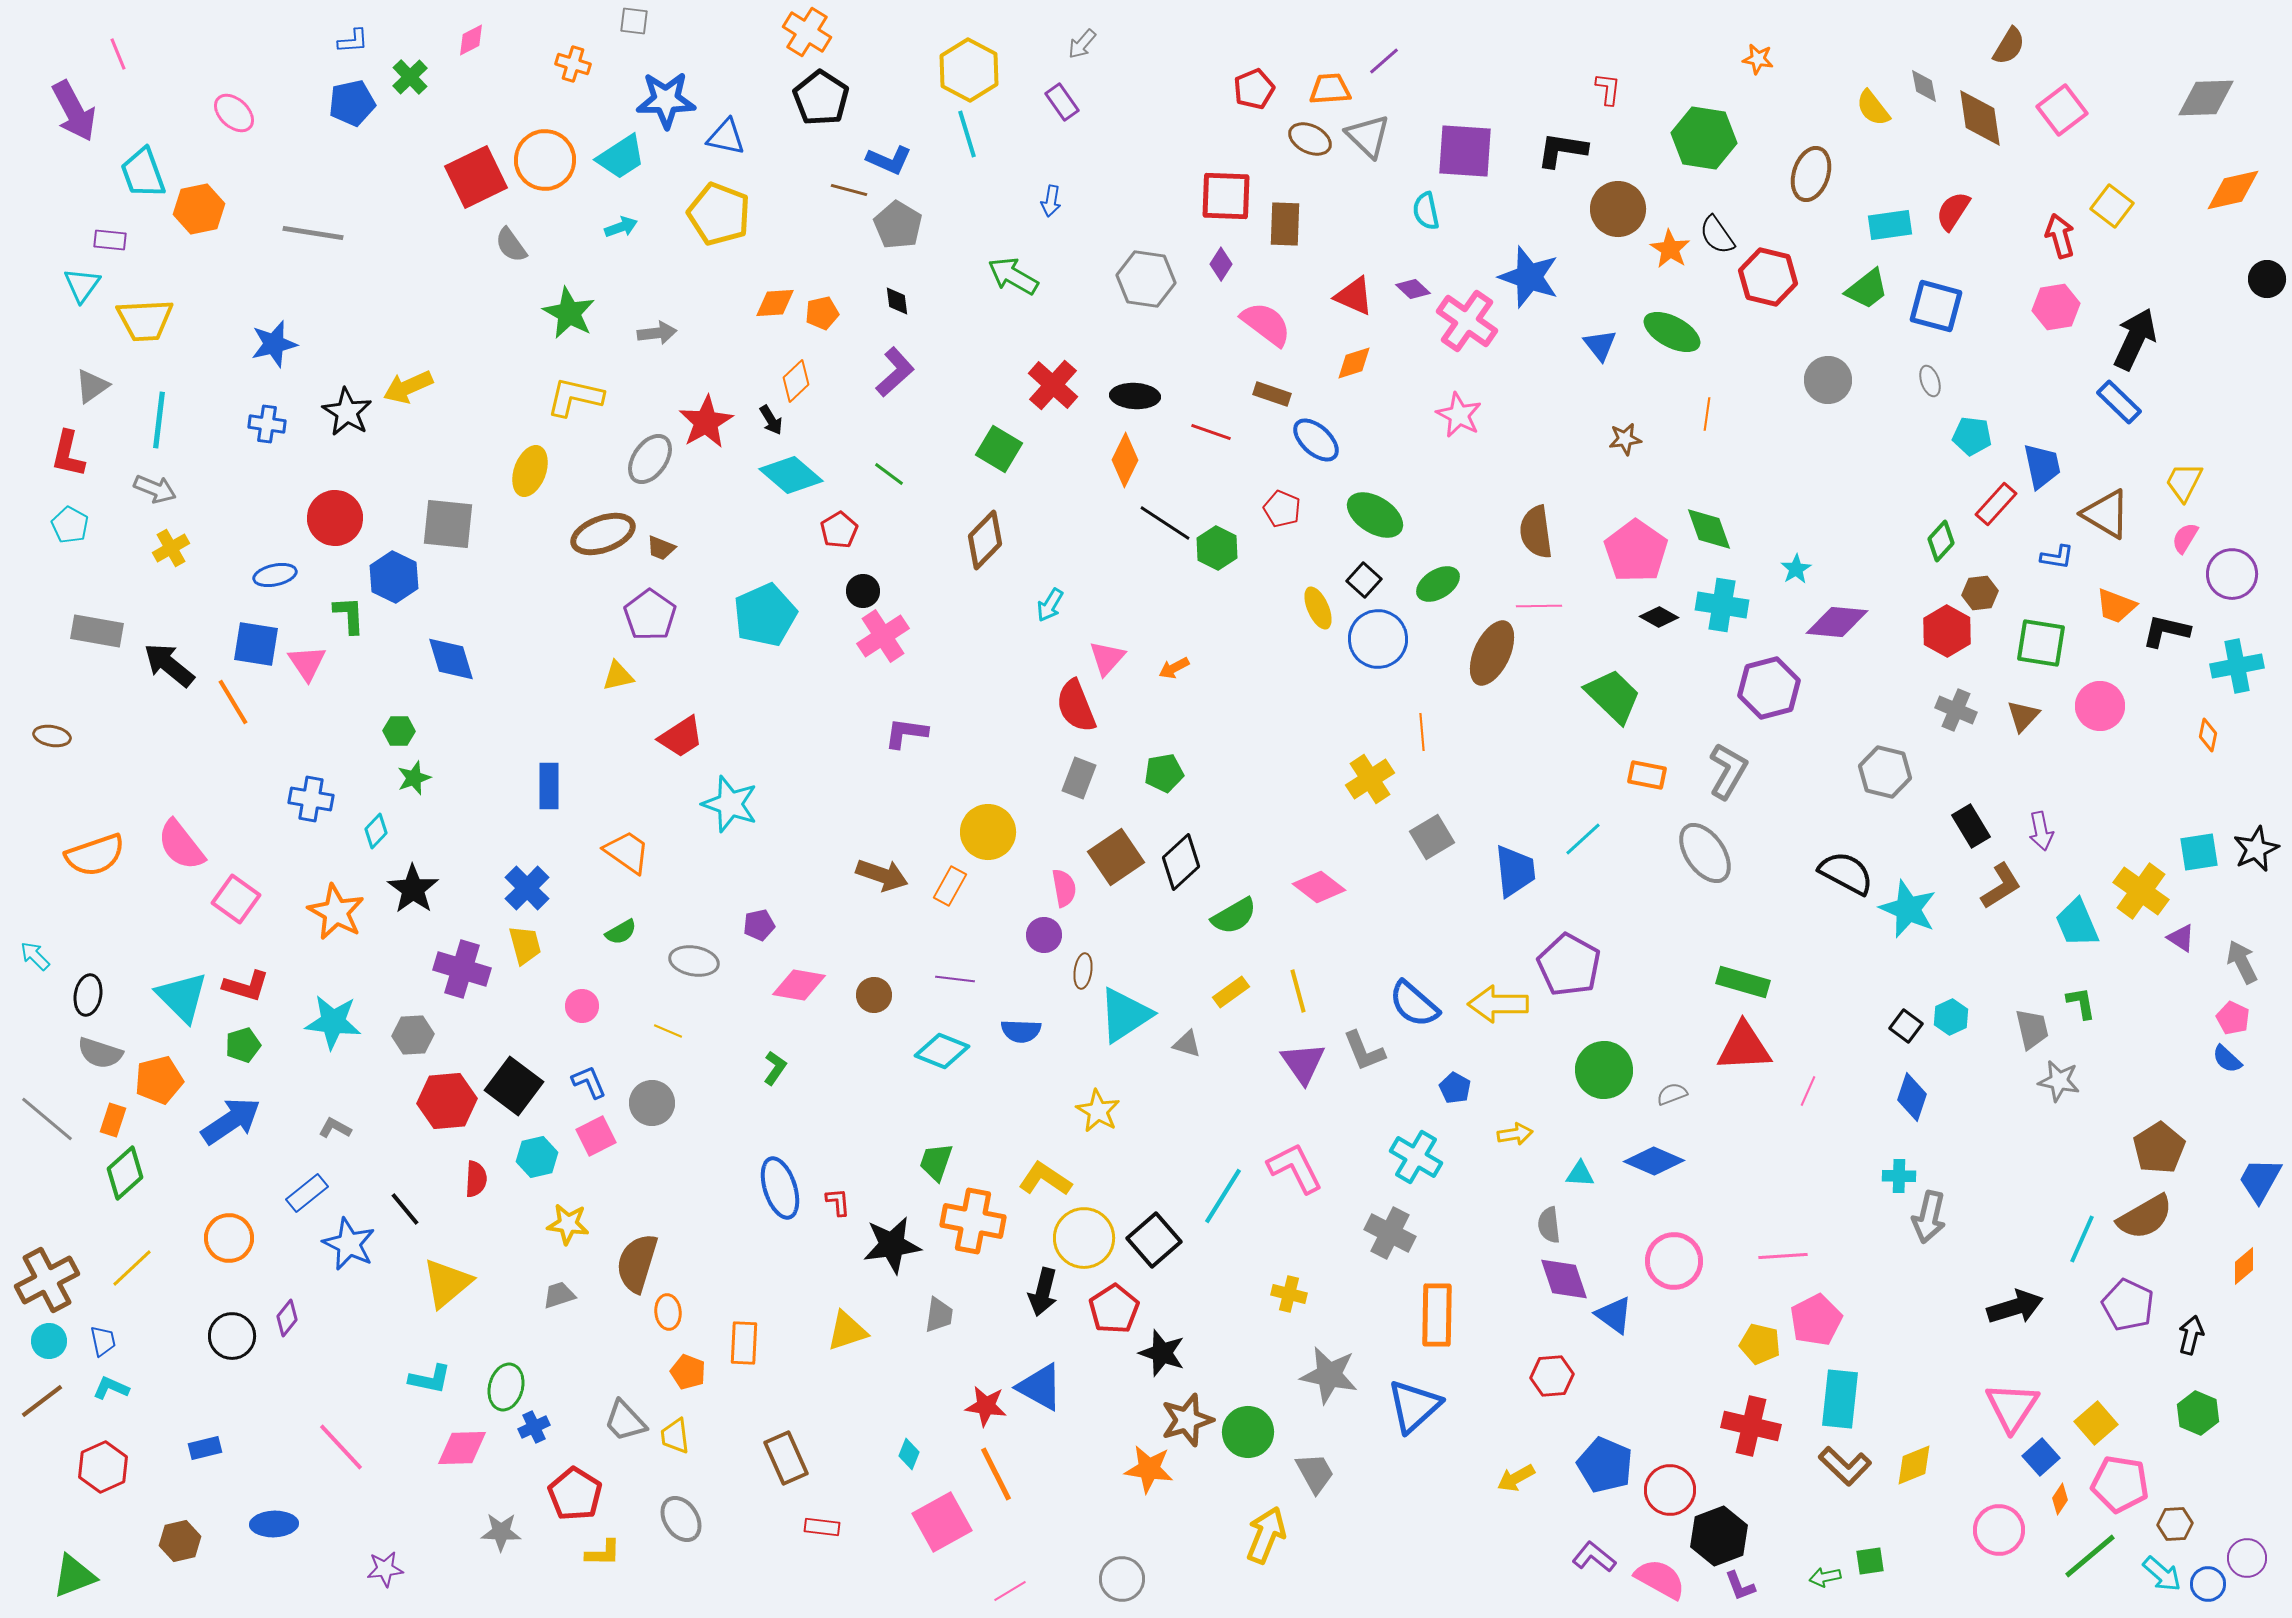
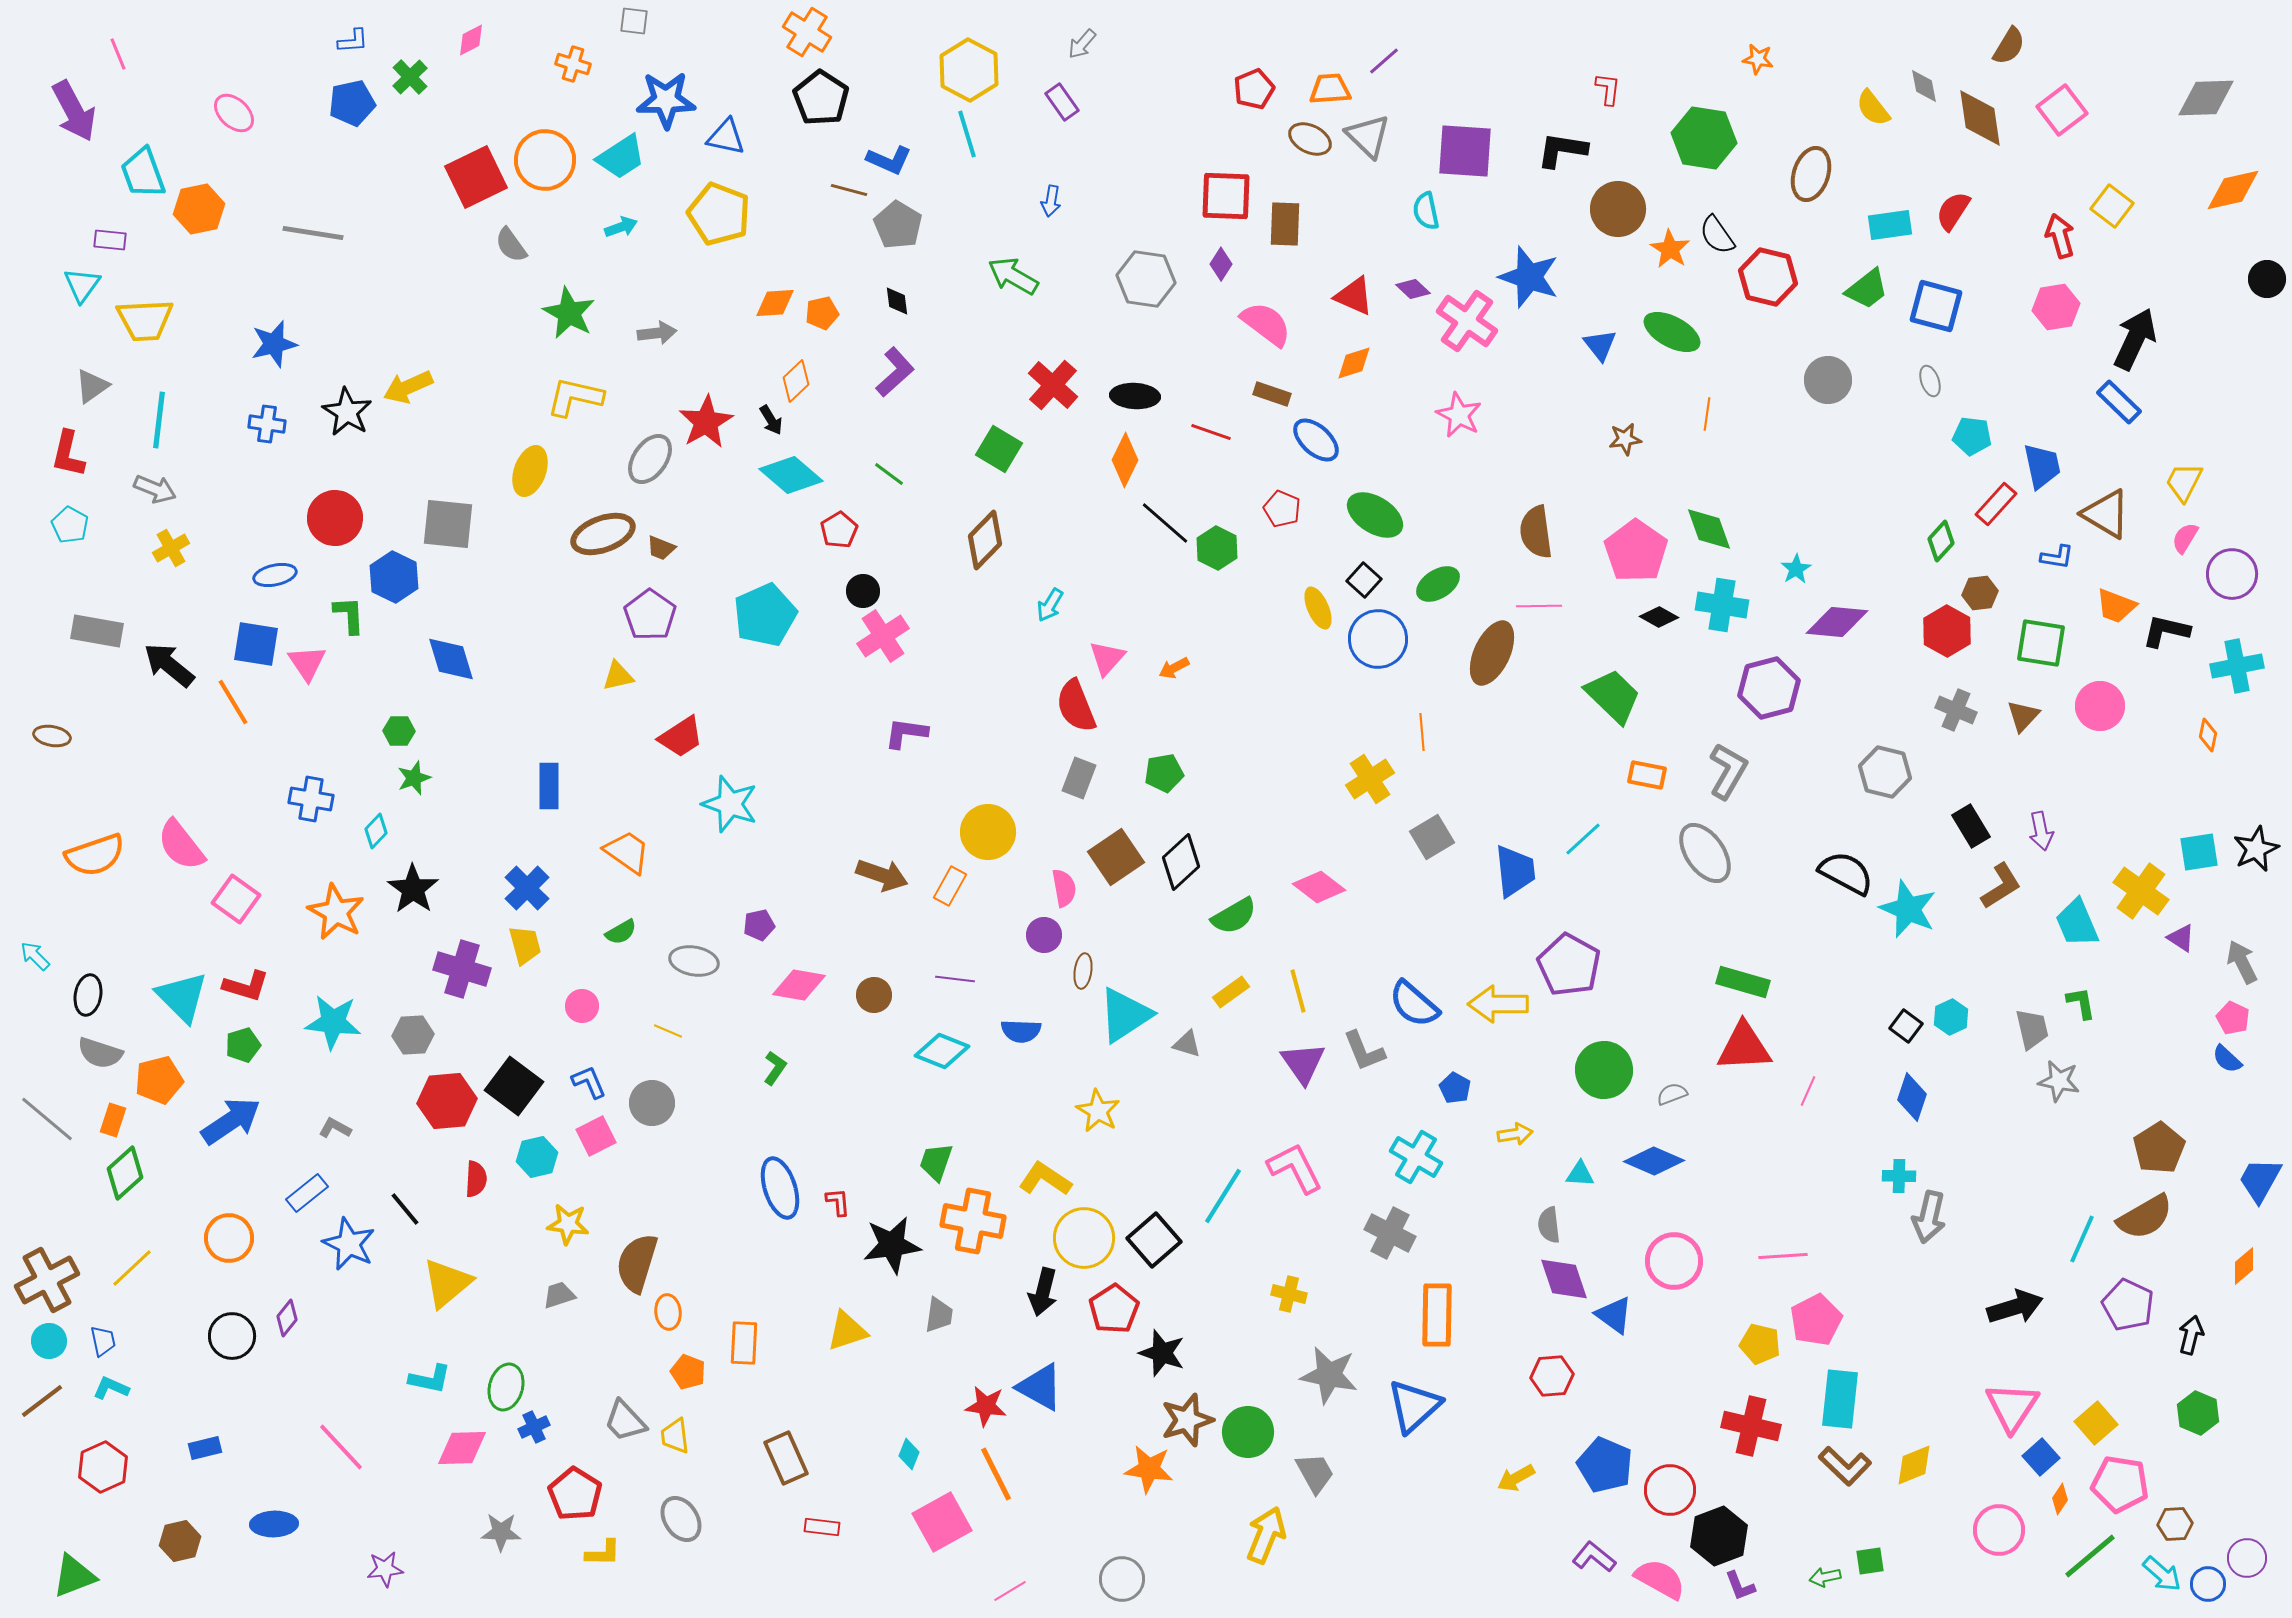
black line at (1165, 523): rotated 8 degrees clockwise
